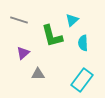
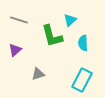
cyan triangle: moved 2 px left
purple triangle: moved 8 px left, 3 px up
gray triangle: rotated 16 degrees counterclockwise
cyan rectangle: rotated 10 degrees counterclockwise
